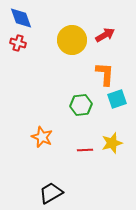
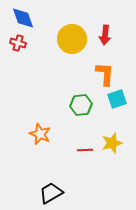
blue diamond: moved 2 px right
red arrow: rotated 126 degrees clockwise
yellow circle: moved 1 px up
orange star: moved 2 px left, 3 px up
